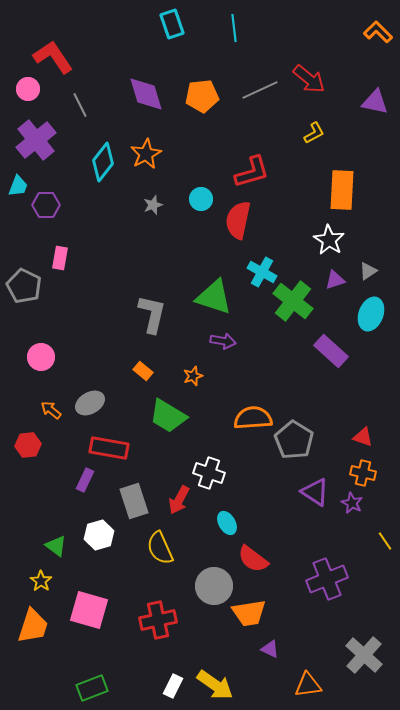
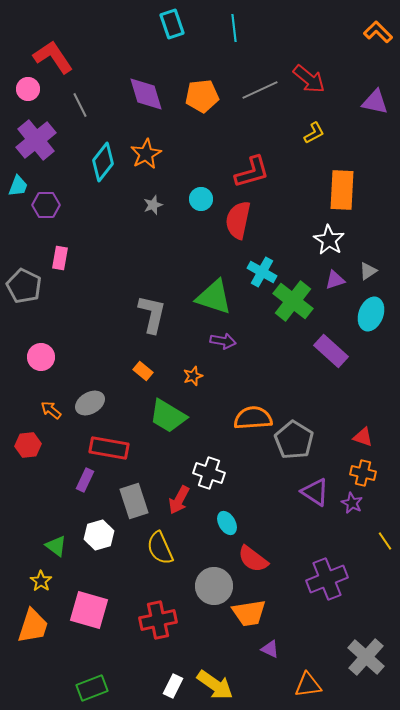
gray cross at (364, 655): moved 2 px right, 2 px down
